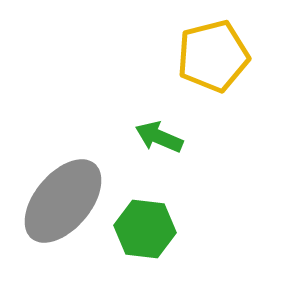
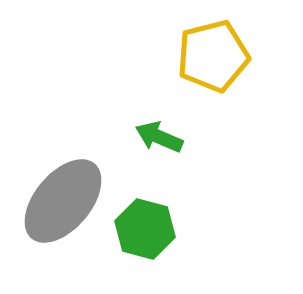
green hexagon: rotated 8 degrees clockwise
